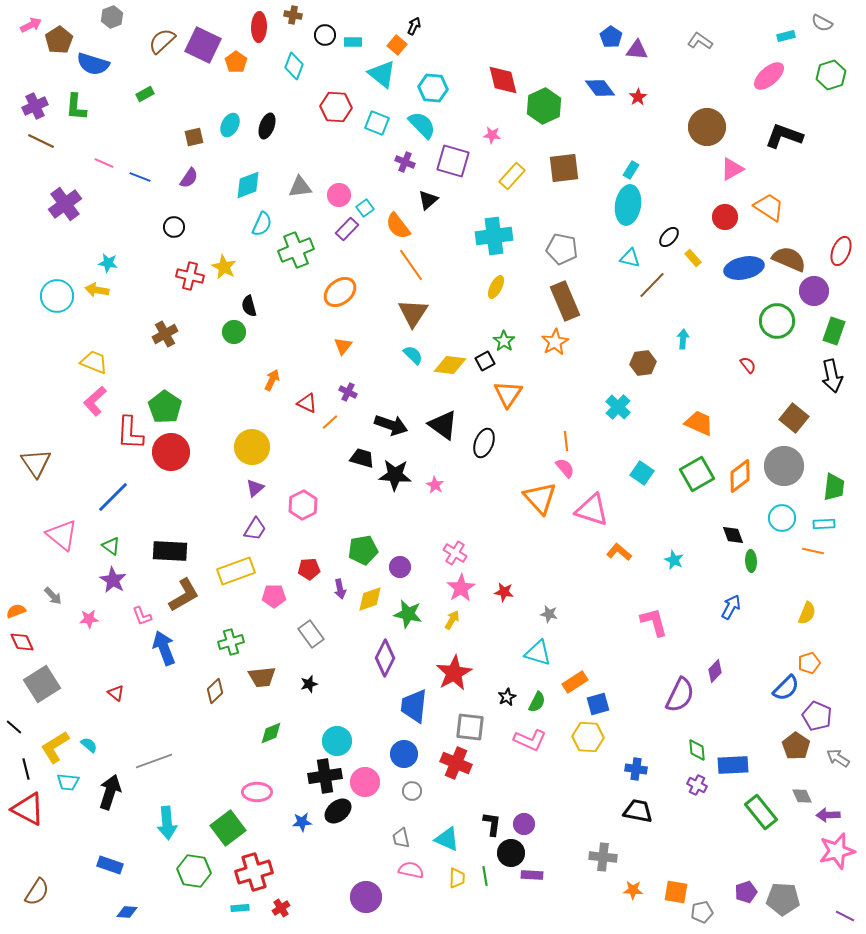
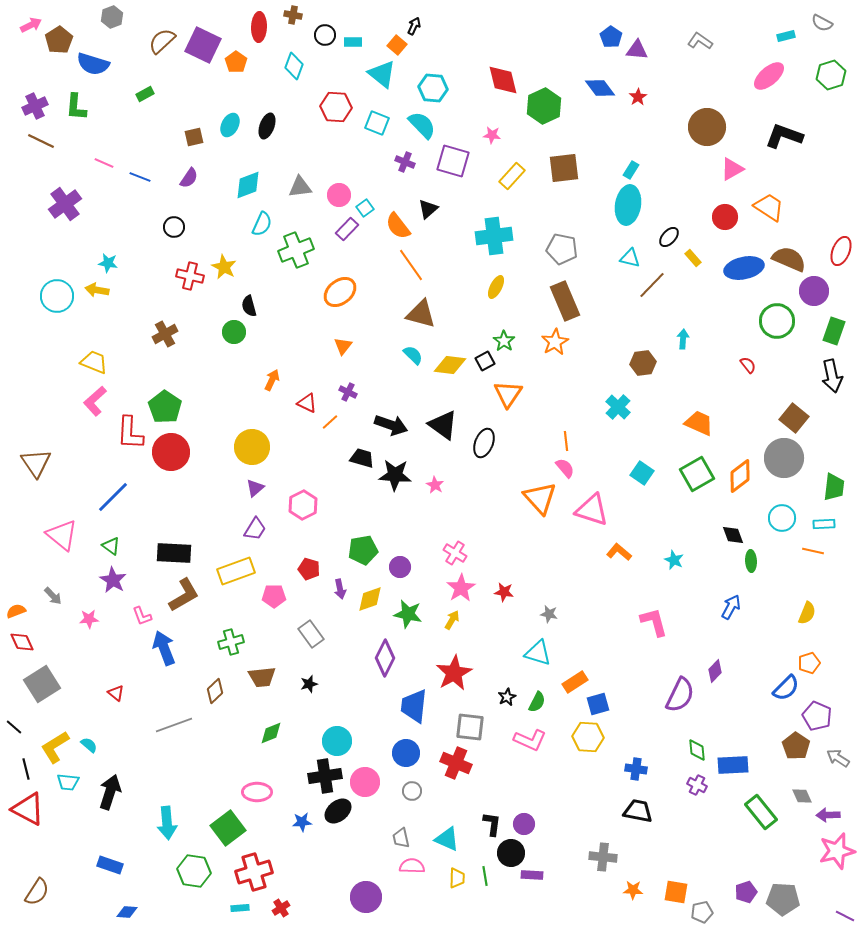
black triangle at (428, 200): moved 9 px down
brown triangle at (413, 313): moved 8 px right, 1 px down; rotated 48 degrees counterclockwise
gray circle at (784, 466): moved 8 px up
black rectangle at (170, 551): moved 4 px right, 2 px down
red pentagon at (309, 569): rotated 20 degrees clockwise
blue circle at (404, 754): moved 2 px right, 1 px up
gray line at (154, 761): moved 20 px right, 36 px up
pink semicircle at (411, 870): moved 1 px right, 4 px up; rotated 10 degrees counterclockwise
